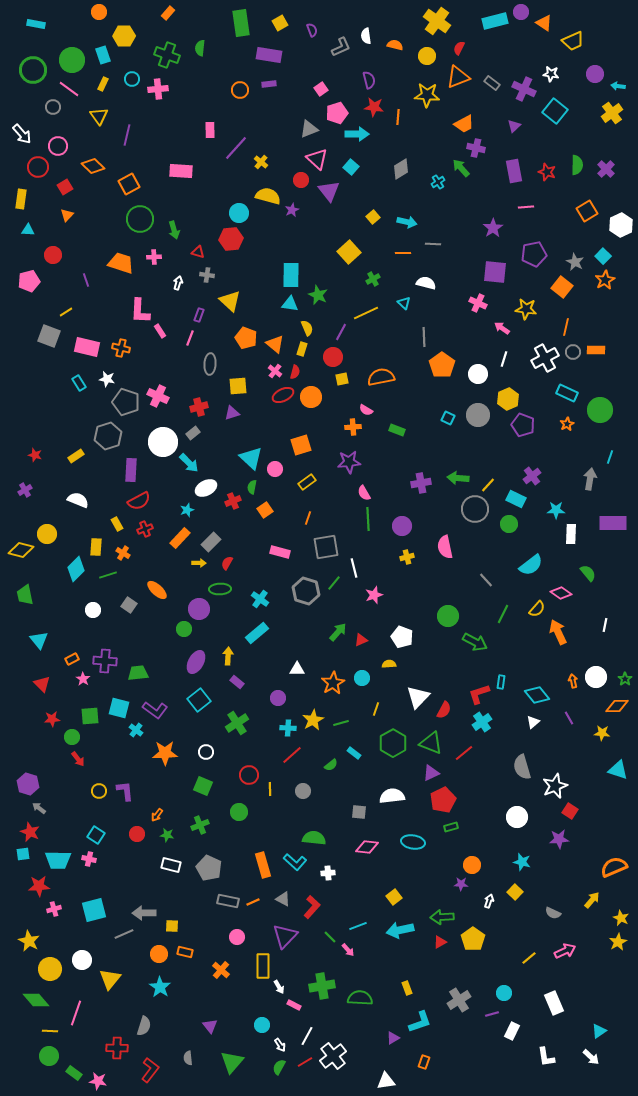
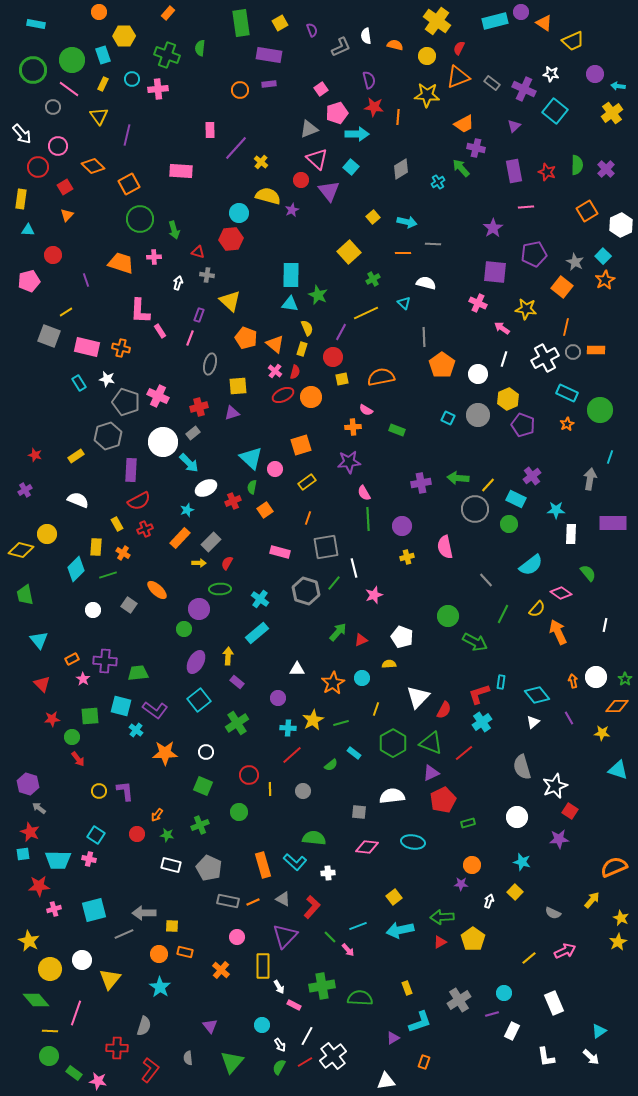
gray ellipse at (210, 364): rotated 10 degrees clockwise
cyan square at (119, 708): moved 2 px right, 2 px up
green rectangle at (451, 827): moved 17 px right, 4 px up
